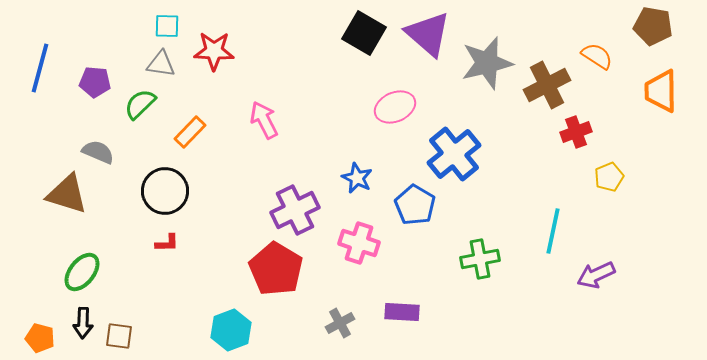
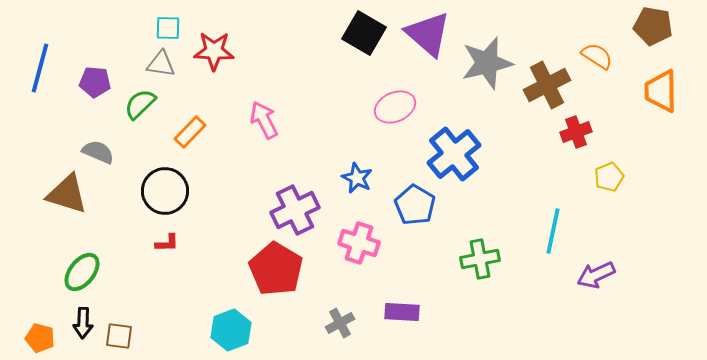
cyan square: moved 1 px right, 2 px down
